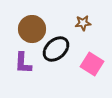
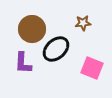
pink square: moved 4 px down; rotated 10 degrees counterclockwise
